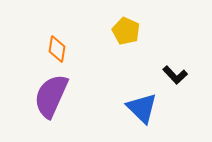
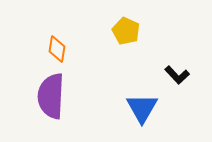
black L-shape: moved 2 px right
purple semicircle: rotated 21 degrees counterclockwise
blue triangle: rotated 16 degrees clockwise
